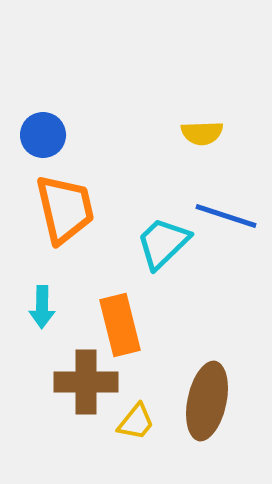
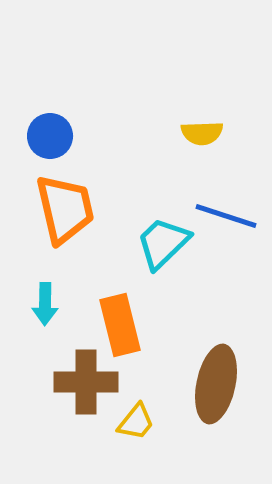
blue circle: moved 7 px right, 1 px down
cyan arrow: moved 3 px right, 3 px up
brown ellipse: moved 9 px right, 17 px up
